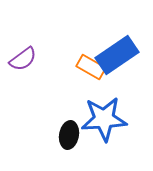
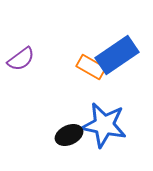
purple semicircle: moved 2 px left
blue star: moved 6 px down; rotated 15 degrees clockwise
black ellipse: rotated 56 degrees clockwise
